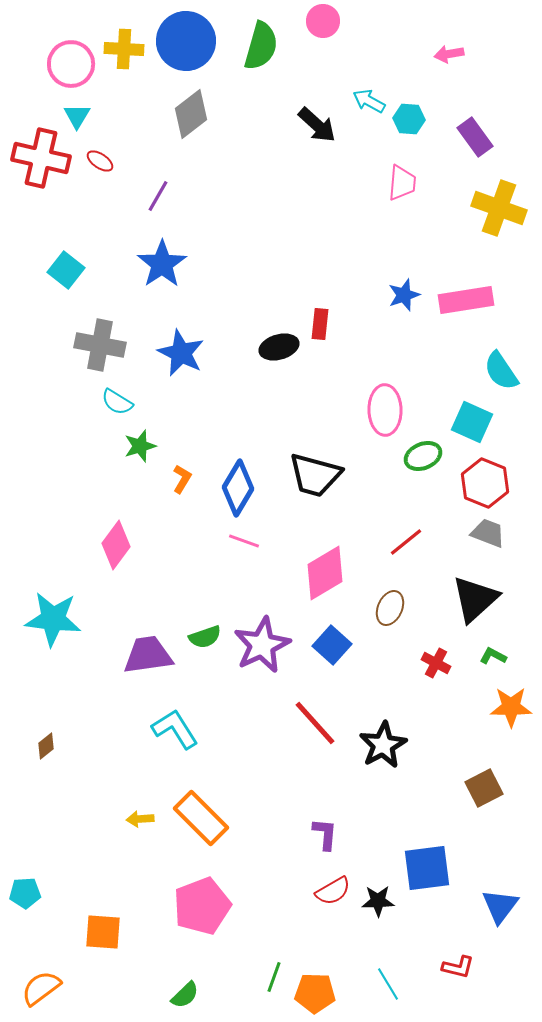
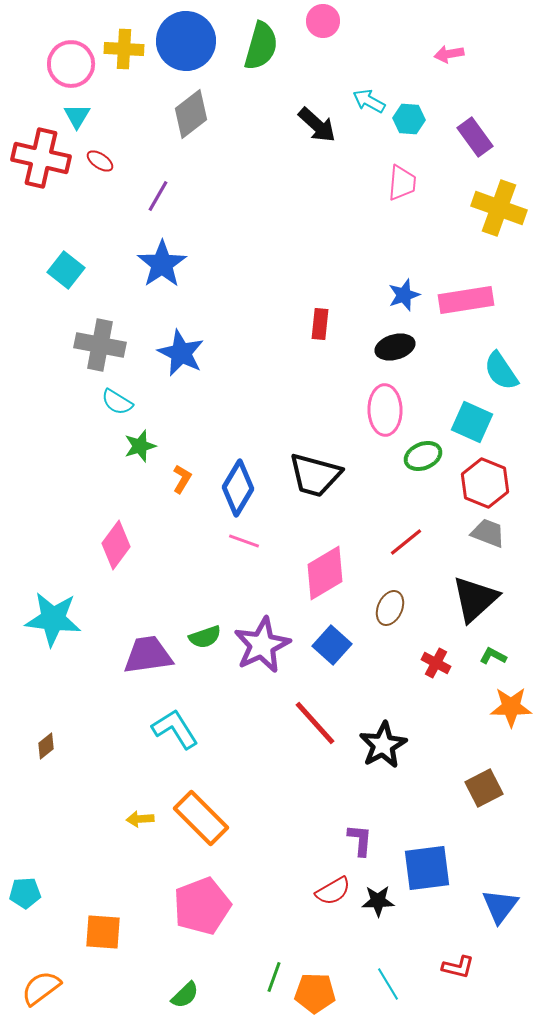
black ellipse at (279, 347): moved 116 px right
purple L-shape at (325, 834): moved 35 px right, 6 px down
